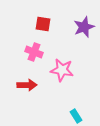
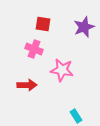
pink cross: moved 3 px up
